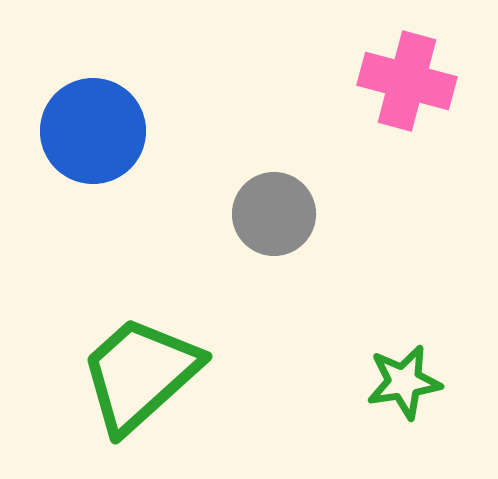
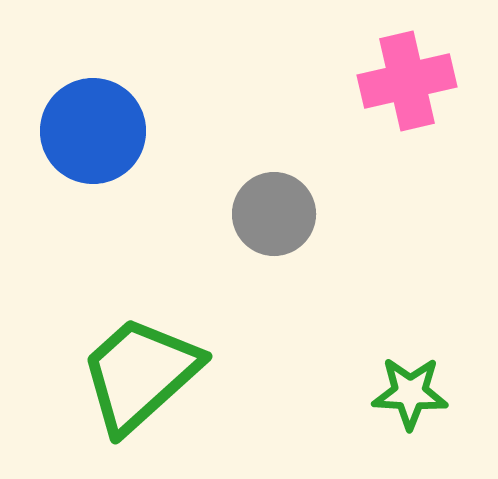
pink cross: rotated 28 degrees counterclockwise
green star: moved 6 px right, 11 px down; rotated 12 degrees clockwise
